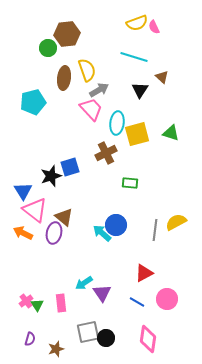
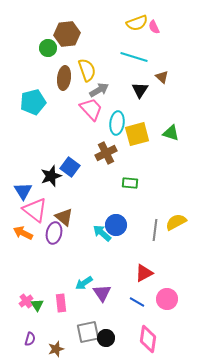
blue square at (70, 167): rotated 36 degrees counterclockwise
